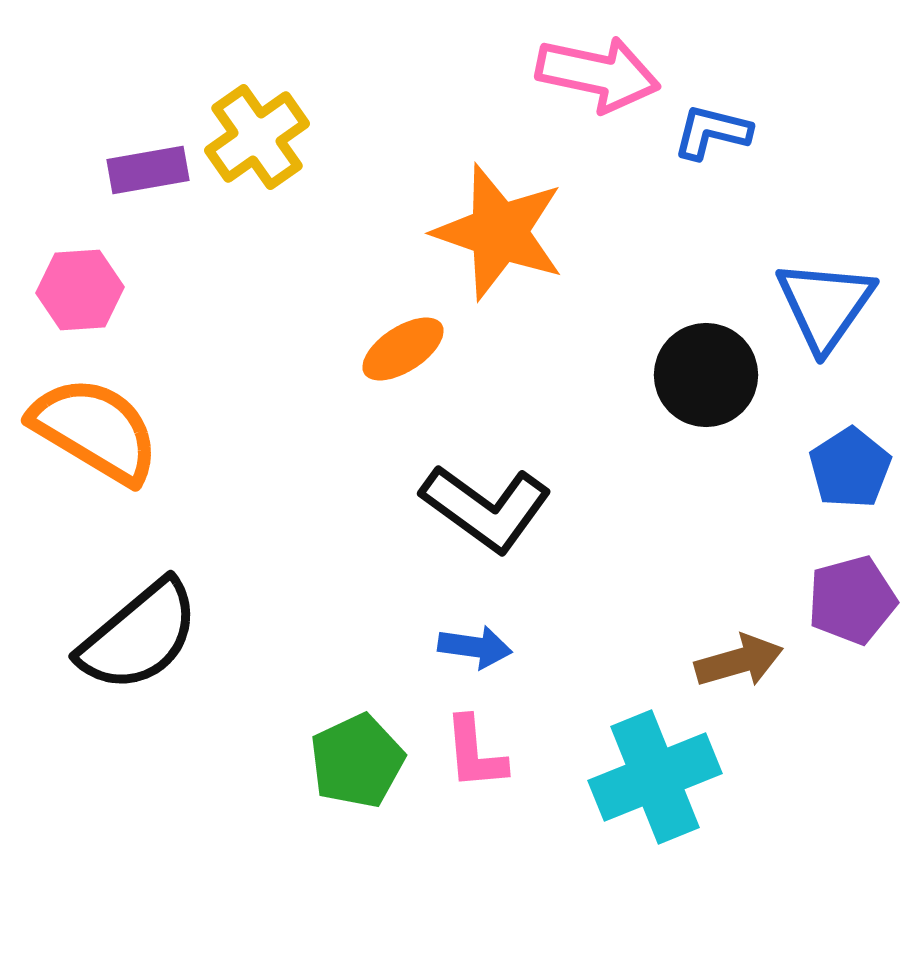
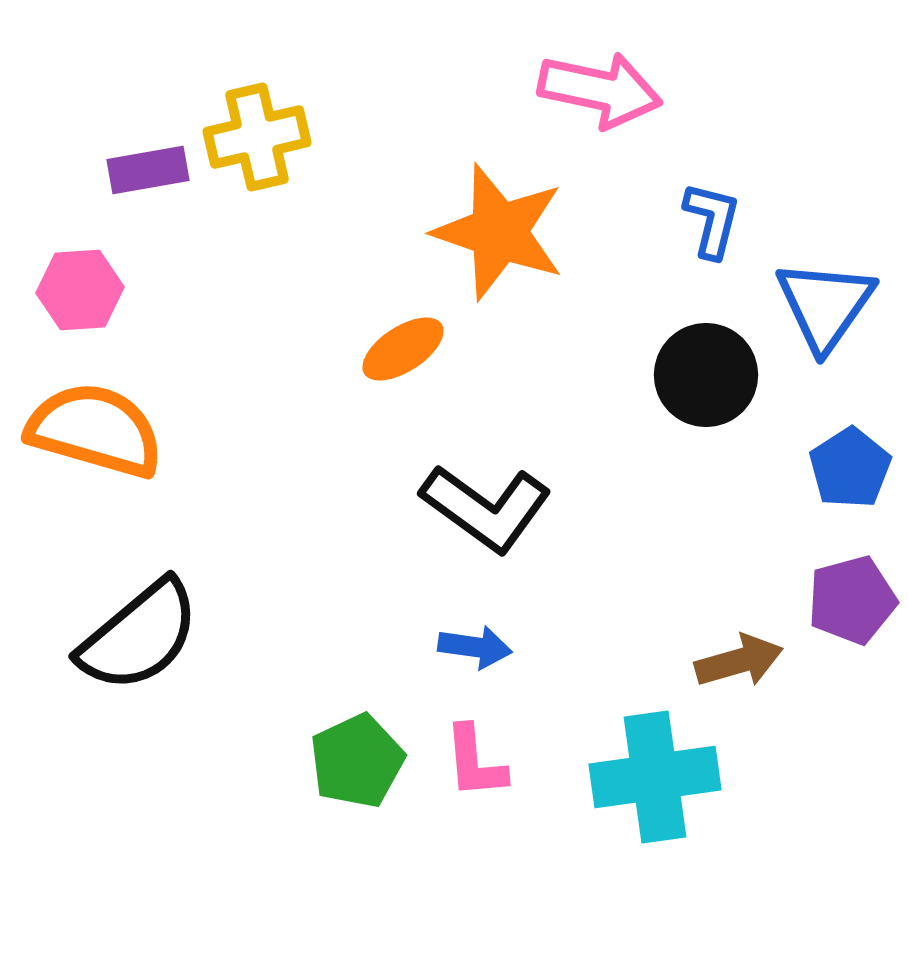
pink arrow: moved 2 px right, 16 px down
blue L-shape: moved 88 px down; rotated 90 degrees clockwise
yellow cross: rotated 22 degrees clockwise
orange semicircle: rotated 15 degrees counterclockwise
pink L-shape: moved 9 px down
cyan cross: rotated 14 degrees clockwise
